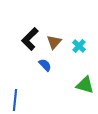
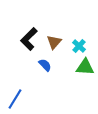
black L-shape: moved 1 px left
green triangle: moved 18 px up; rotated 12 degrees counterclockwise
blue line: moved 1 px up; rotated 25 degrees clockwise
